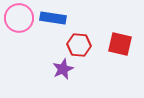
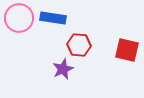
red square: moved 7 px right, 6 px down
